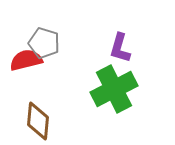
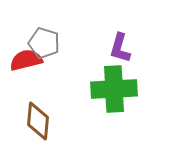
green cross: rotated 24 degrees clockwise
